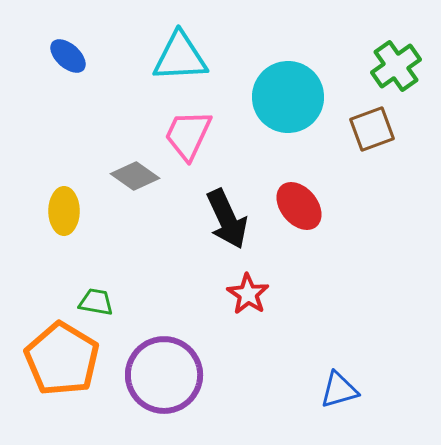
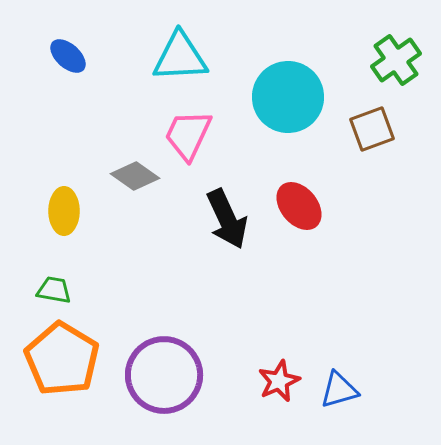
green cross: moved 6 px up
red star: moved 31 px right, 87 px down; rotated 15 degrees clockwise
green trapezoid: moved 42 px left, 12 px up
